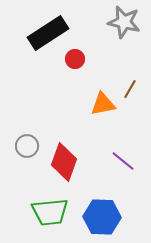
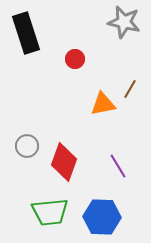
black rectangle: moved 22 px left; rotated 75 degrees counterclockwise
purple line: moved 5 px left, 5 px down; rotated 20 degrees clockwise
